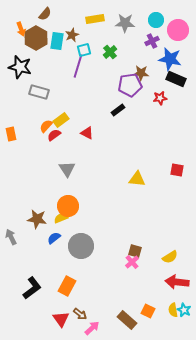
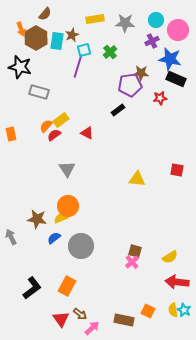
brown rectangle at (127, 320): moved 3 px left; rotated 30 degrees counterclockwise
